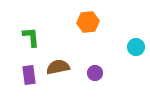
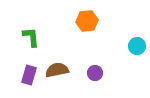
orange hexagon: moved 1 px left, 1 px up
cyan circle: moved 1 px right, 1 px up
brown semicircle: moved 1 px left, 3 px down
purple rectangle: rotated 24 degrees clockwise
